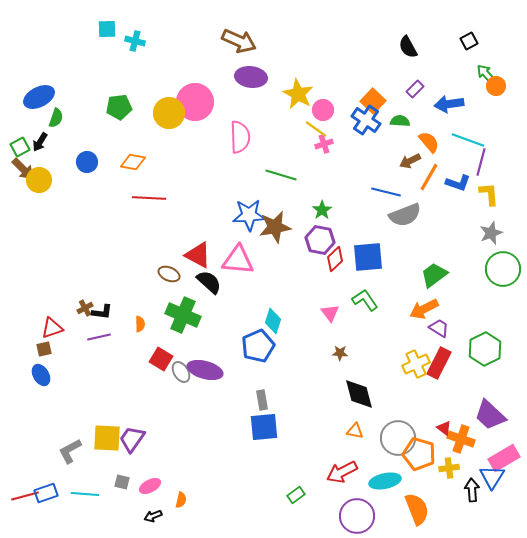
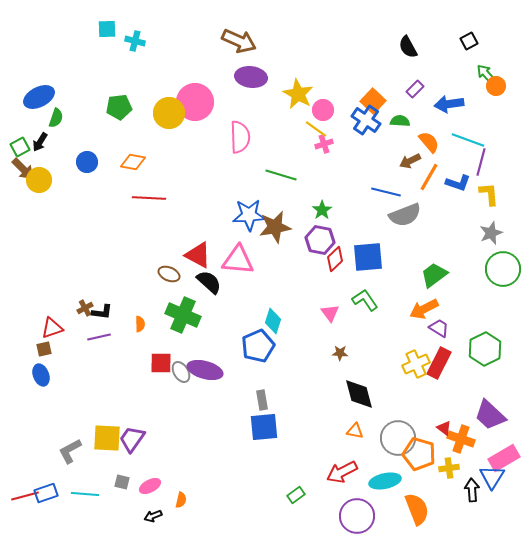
red square at (161, 359): moved 4 px down; rotated 30 degrees counterclockwise
blue ellipse at (41, 375): rotated 10 degrees clockwise
